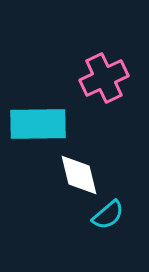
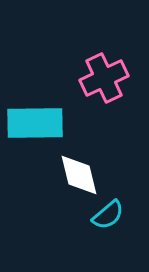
cyan rectangle: moved 3 px left, 1 px up
